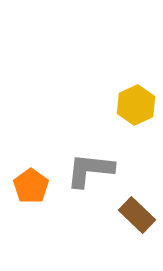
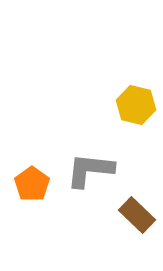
yellow hexagon: rotated 21 degrees counterclockwise
orange pentagon: moved 1 px right, 2 px up
